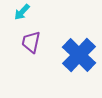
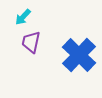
cyan arrow: moved 1 px right, 5 px down
